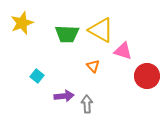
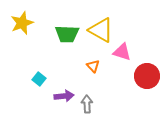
pink triangle: moved 1 px left, 1 px down
cyan square: moved 2 px right, 3 px down
